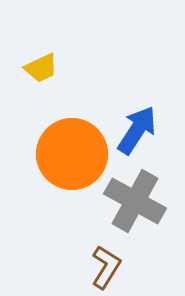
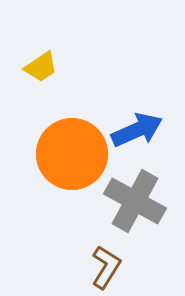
yellow trapezoid: moved 1 px up; rotated 9 degrees counterclockwise
blue arrow: rotated 33 degrees clockwise
